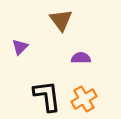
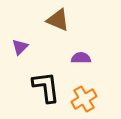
brown triangle: moved 3 px left; rotated 30 degrees counterclockwise
black L-shape: moved 1 px left, 9 px up
